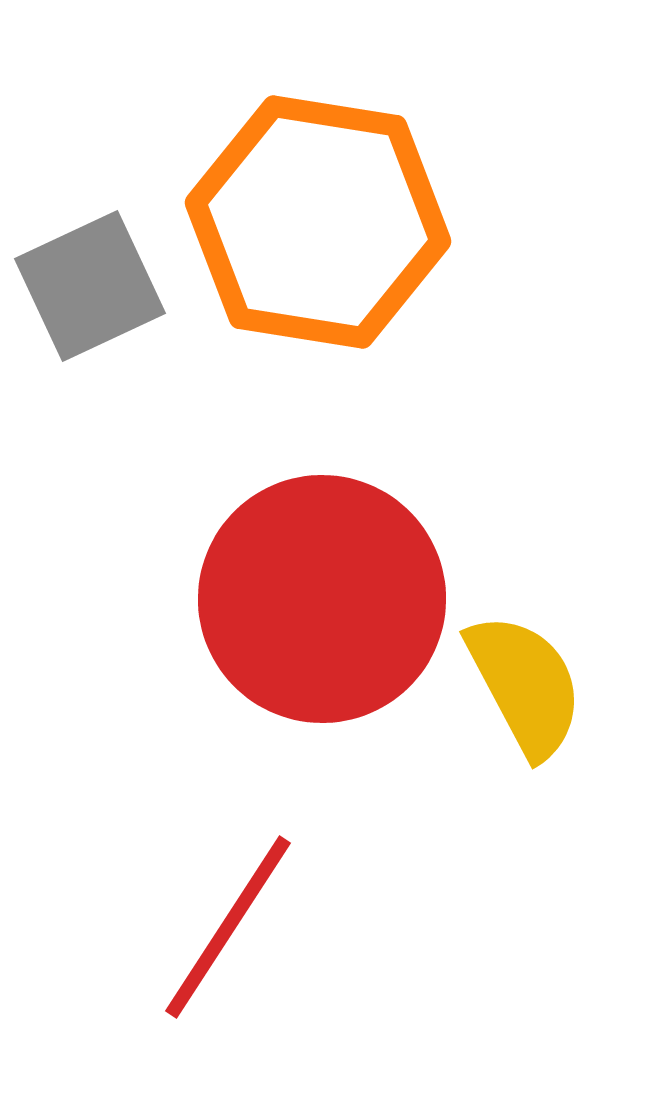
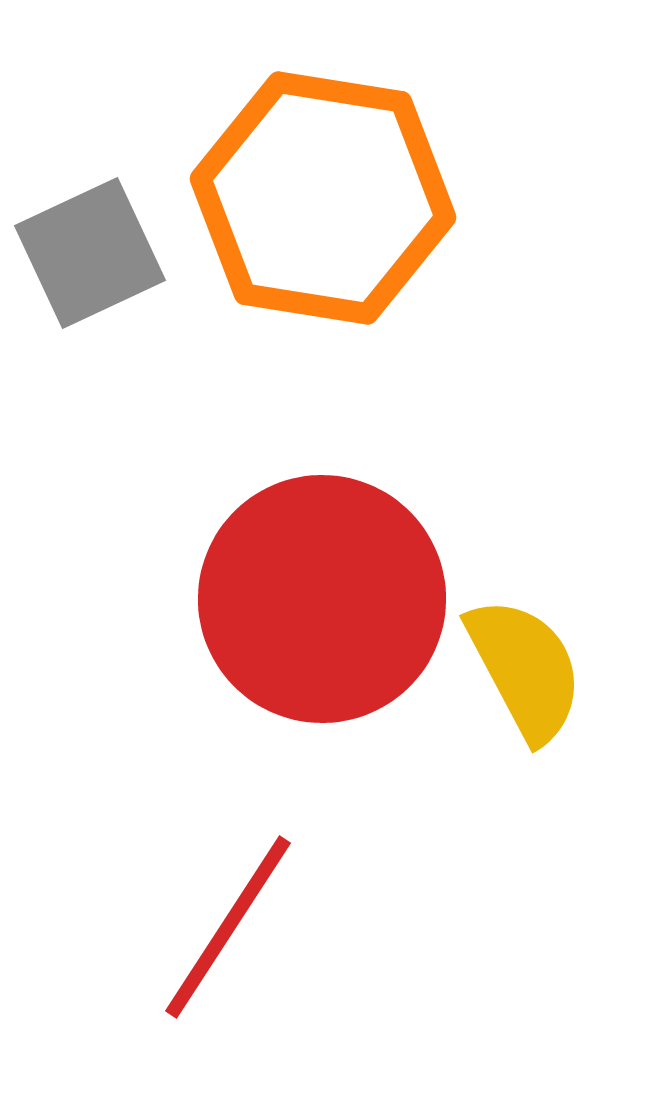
orange hexagon: moved 5 px right, 24 px up
gray square: moved 33 px up
yellow semicircle: moved 16 px up
